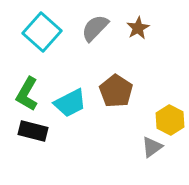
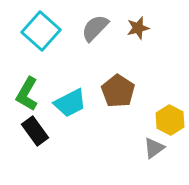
brown star: rotated 15 degrees clockwise
cyan square: moved 1 px left, 1 px up
brown pentagon: moved 2 px right
black rectangle: moved 2 px right; rotated 40 degrees clockwise
gray triangle: moved 2 px right, 1 px down
